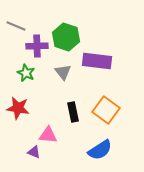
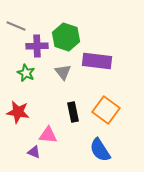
red star: moved 4 px down
blue semicircle: rotated 90 degrees clockwise
